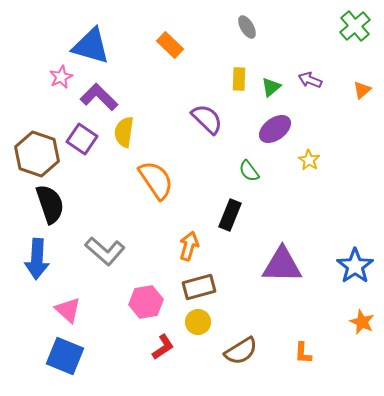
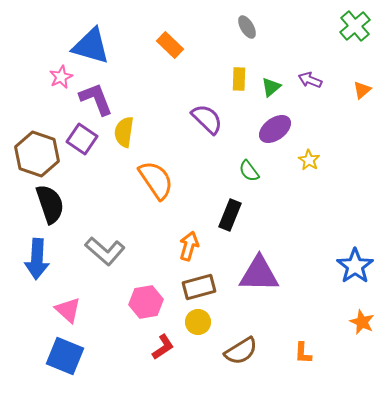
purple L-shape: moved 3 px left, 2 px down; rotated 24 degrees clockwise
purple triangle: moved 23 px left, 9 px down
